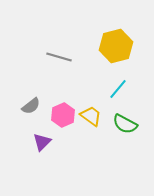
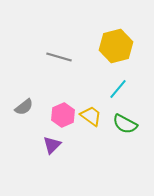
gray semicircle: moved 7 px left, 1 px down
purple triangle: moved 10 px right, 3 px down
